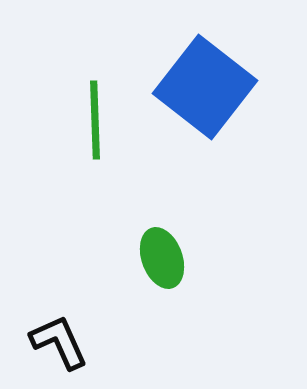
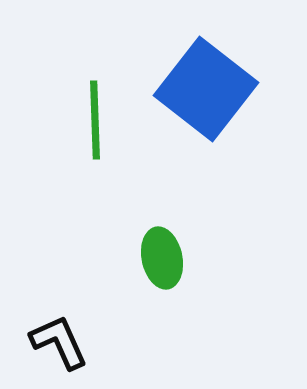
blue square: moved 1 px right, 2 px down
green ellipse: rotated 8 degrees clockwise
